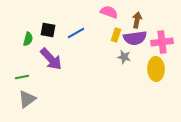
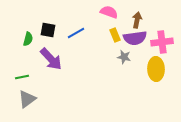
yellow rectangle: moved 1 px left; rotated 40 degrees counterclockwise
